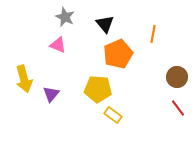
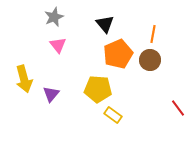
gray star: moved 11 px left; rotated 24 degrees clockwise
pink triangle: rotated 30 degrees clockwise
brown circle: moved 27 px left, 17 px up
